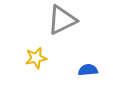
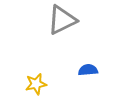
yellow star: moved 26 px down
